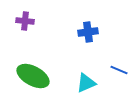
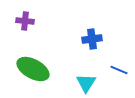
blue cross: moved 4 px right, 7 px down
green ellipse: moved 7 px up
cyan triangle: rotated 35 degrees counterclockwise
